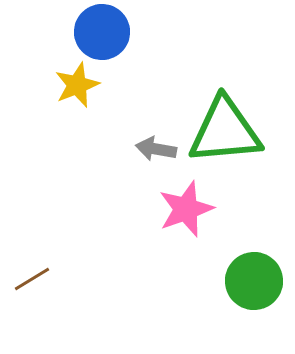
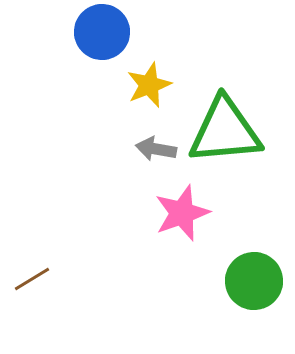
yellow star: moved 72 px right
pink star: moved 4 px left, 4 px down
